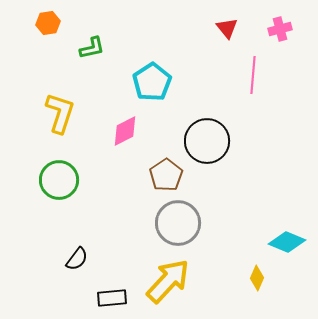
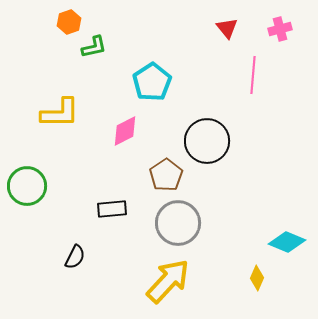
orange hexagon: moved 21 px right, 1 px up; rotated 10 degrees counterclockwise
green L-shape: moved 2 px right, 1 px up
yellow L-shape: rotated 72 degrees clockwise
green circle: moved 32 px left, 6 px down
black semicircle: moved 2 px left, 2 px up; rotated 10 degrees counterclockwise
black rectangle: moved 89 px up
